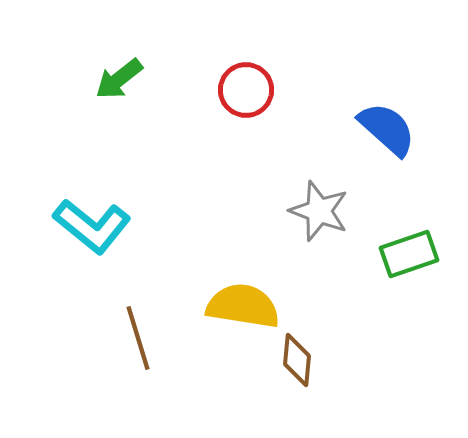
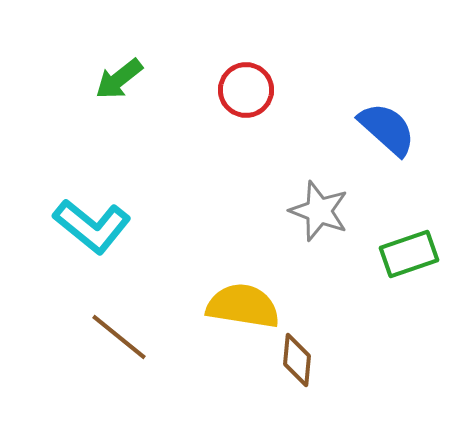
brown line: moved 19 px left, 1 px up; rotated 34 degrees counterclockwise
